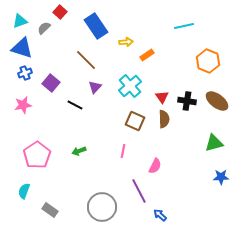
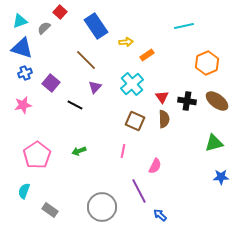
orange hexagon: moved 1 px left, 2 px down; rotated 15 degrees clockwise
cyan cross: moved 2 px right, 2 px up
